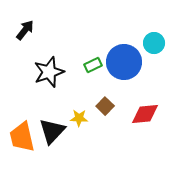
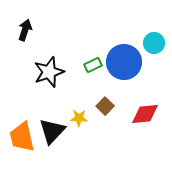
black arrow: rotated 20 degrees counterclockwise
